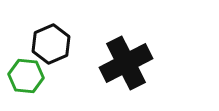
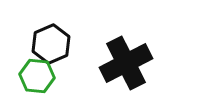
green hexagon: moved 11 px right
